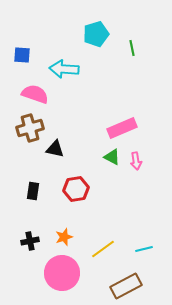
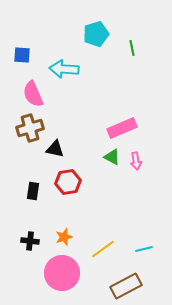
pink semicircle: moved 2 px left; rotated 132 degrees counterclockwise
red hexagon: moved 8 px left, 7 px up
black cross: rotated 18 degrees clockwise
